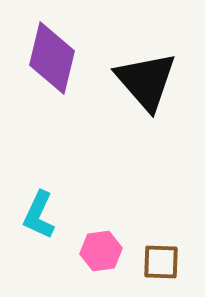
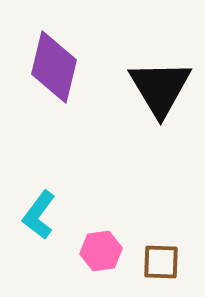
purple diamond: moved 2 px right, 9 px down
black triangle: moved 14 px right, 7 px down; rotated 10 degrees clockwise
cyan L-shape: rotated 12 degrees clockwise
